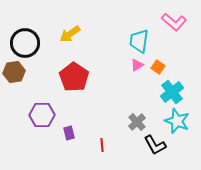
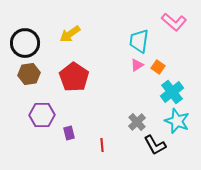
brown hexagon: moved 15 px right, 2 px down
